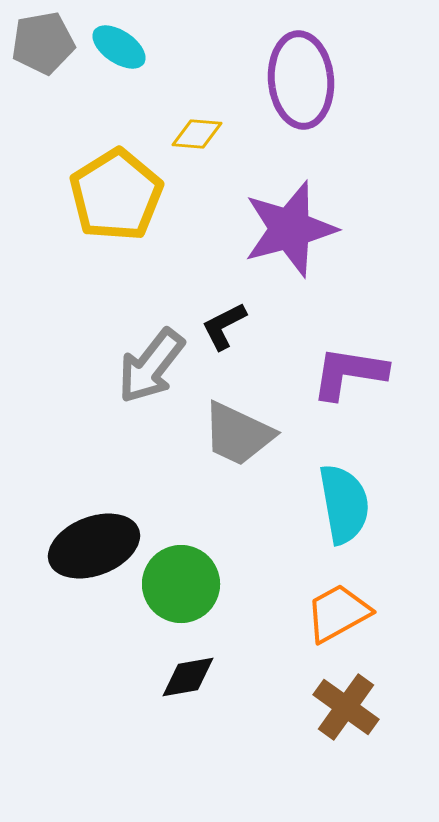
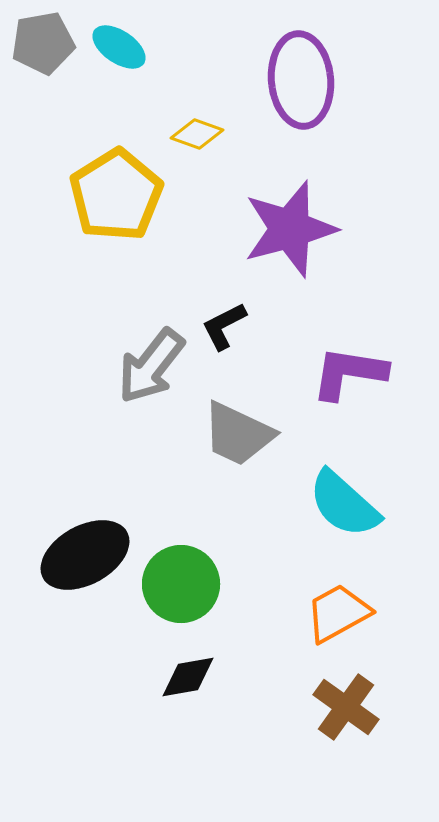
yellow diamond: rotated 15 degrees clockwise
cyan semicircle: rotated 142 degrees clockwise
black ellipse: moved 9 px left, 9 px down; rotated 8 degrees counterclockwise
